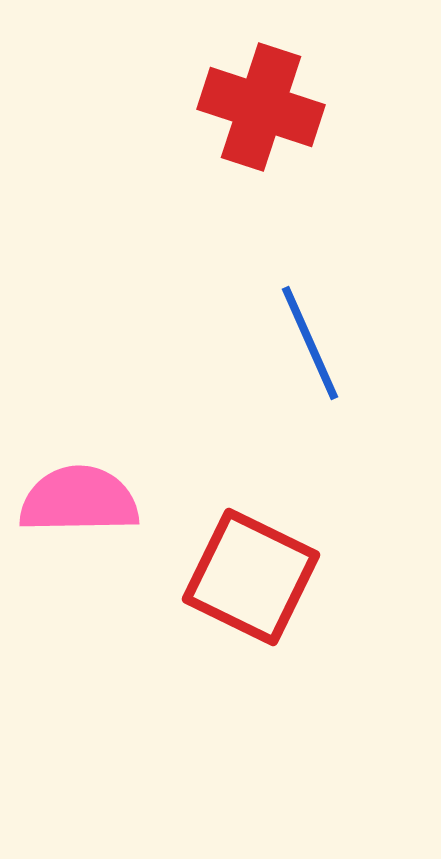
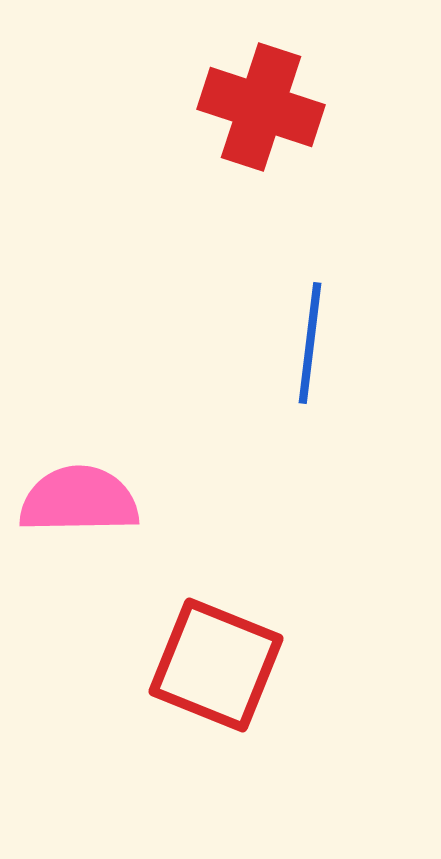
blue line: rotated 31 degrees clockwise
red square: moved 35 px left, 88 px down; rotated 4 degrees counterclockwise
